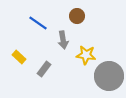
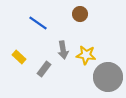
brown circle: moved 3 px right, 2 px up
gray arrow: moved 10 px down
gray circle: moved 1 px left, 1 px down
